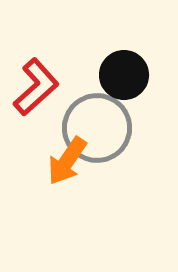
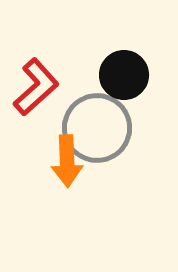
orange arrow: rotated 36 degrees counterclockwise
